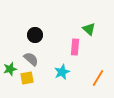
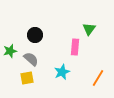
green triangle: rotated 24 degrees clockwise
green star: moved 18 px up
